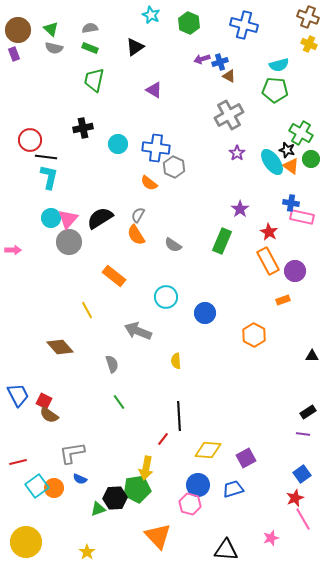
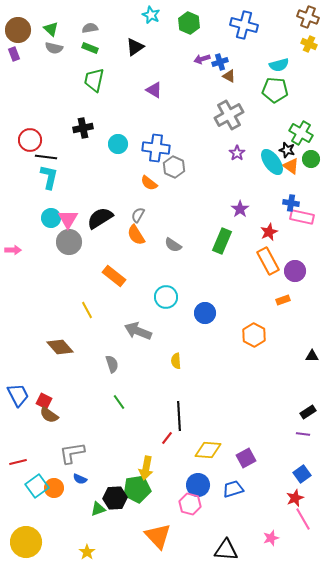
pink triangle at (68, 219): rotated 10 degrees counterclockwise
red star at (269, 232): rotated 18 degrees clockwise
red line at (163, 439): moved 4 px right, 1 px up
